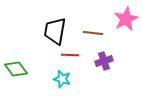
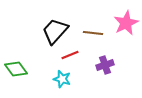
pink star: moved 4 px down
black trapezoid: rotated 32 degrees clockwise
red line: rotated 24 degrees counterclockwise
purple cross: moved 1 px right, 4 px down
